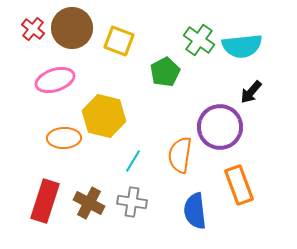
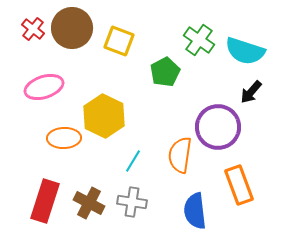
cyan semicircle: moved 3 px right, 5 px down; rotated 24 degrees clockwise
pink ellipse: moved 11 px left, 7 px down
yellow hexagon: rotated 12 degrees clockwise
purple circle: moved 2 px left
